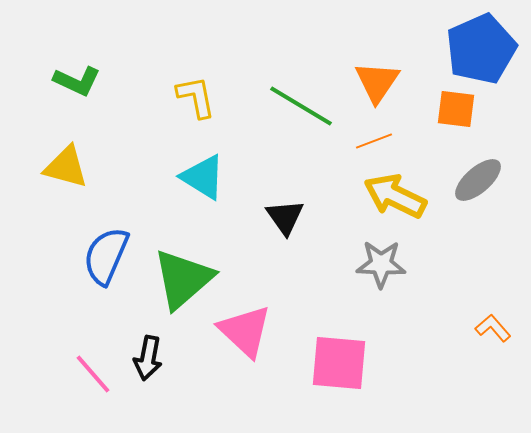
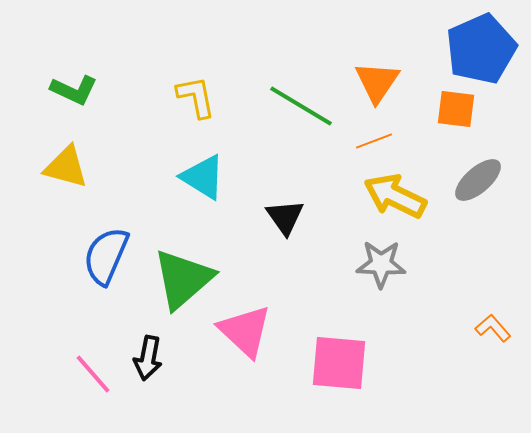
green L-shape: moved 3 px left, 9 px down
